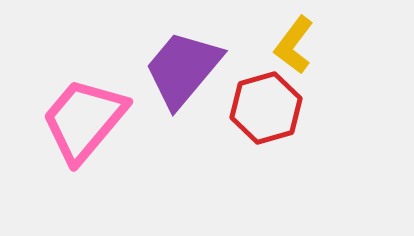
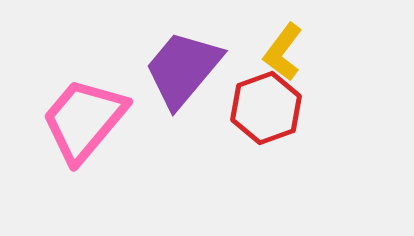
yellow L-shape: moved 11 px left, 7 px down
red hexagon: rotated 4 degrees counterclockwise
